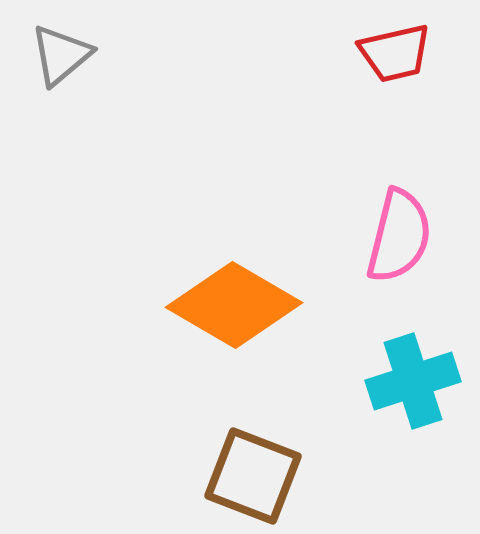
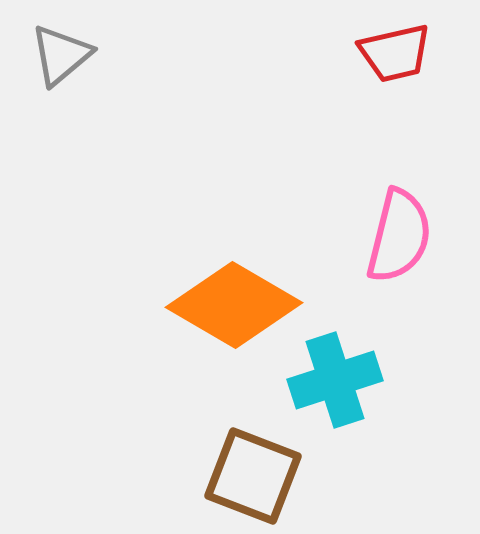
cyan cross: moved 78 px left, 1 px up
